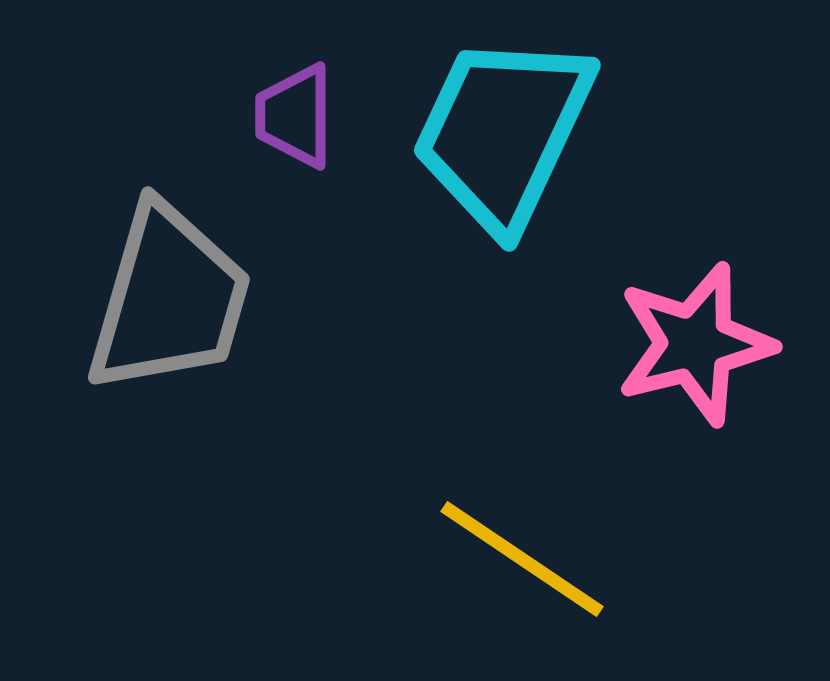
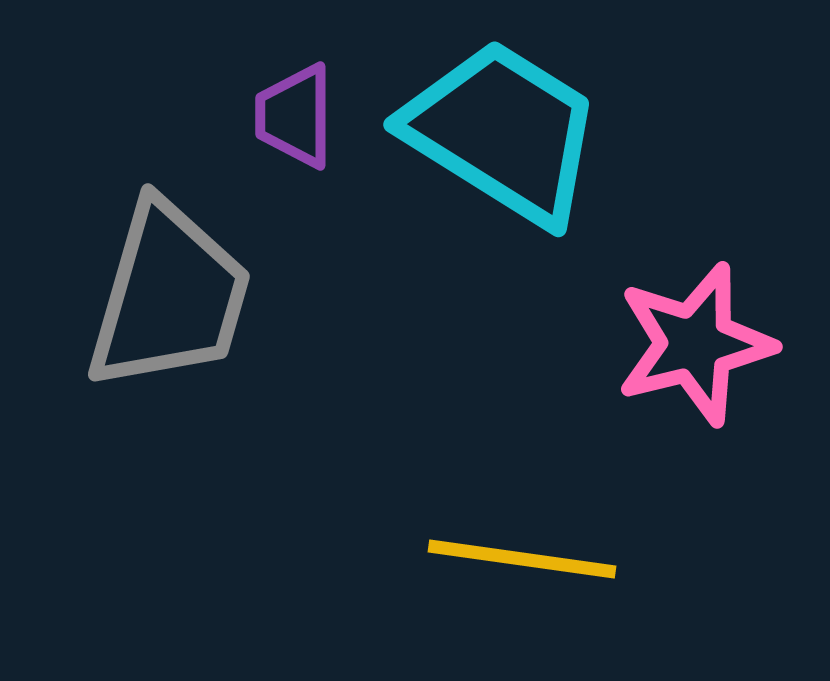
cyan trapezoid: rotated 97 degrees clockwise
gray trapezoid: moved 3 px up
yellow line: rotated 26 degrees counterclockwise
